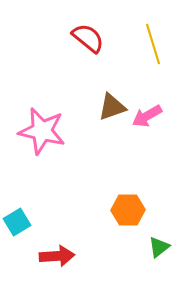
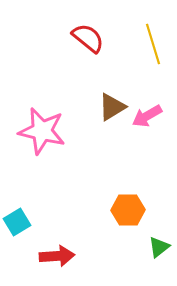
brown triangle: rotated 12 degrees counterclockwise
